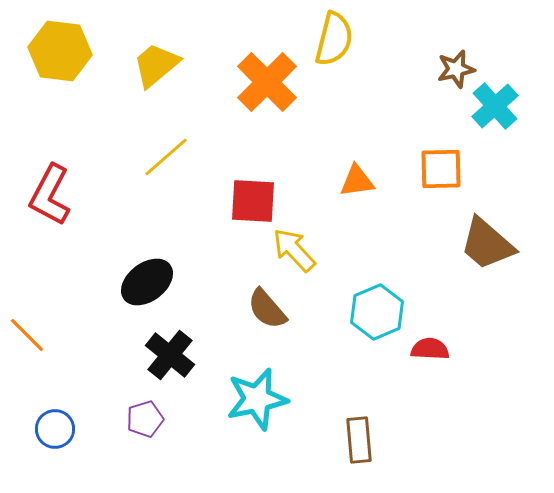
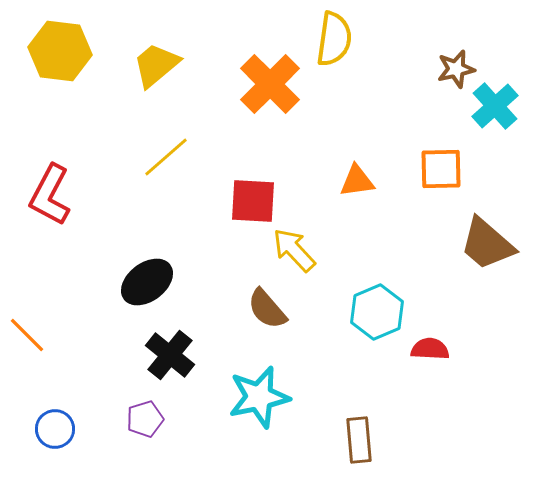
yellow semicircle: rotated 6 degrees counterclockwise
orange cross: moved 3 px right, 2 px down
cyan star: moved 2 px right, 2 px up
